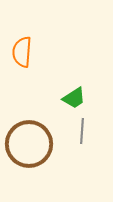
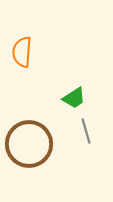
gray line: moved 4 px right; rotated 20 degrees counterclockwise
